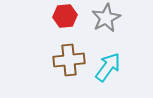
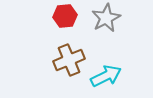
brown cross: rotated 16 degrees counterclockwise
cyan arrow: moved 2 px left, 9 px down; rotated 28 degrees clockwise
